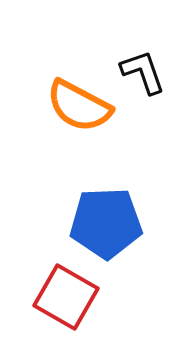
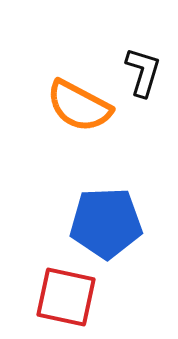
black L-shape: rotated 36 degrees clockwise
red square: rotated 18 degrees counterclockwise
